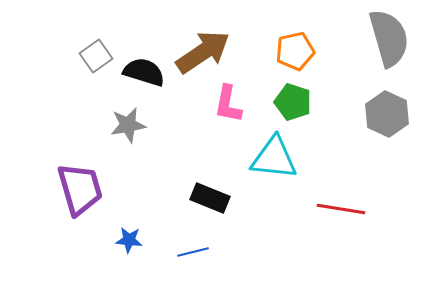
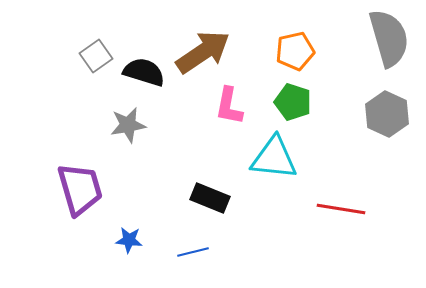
pink L-shape: moved 1 px right, 2 px down
